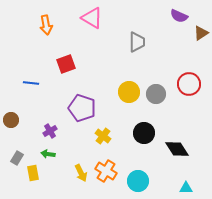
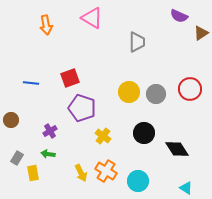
red square: moved 4 px right, 14 px down
red circle: moved 1 px right, 5 px down
cyan triangle: rotated 32 degrees clockwise
